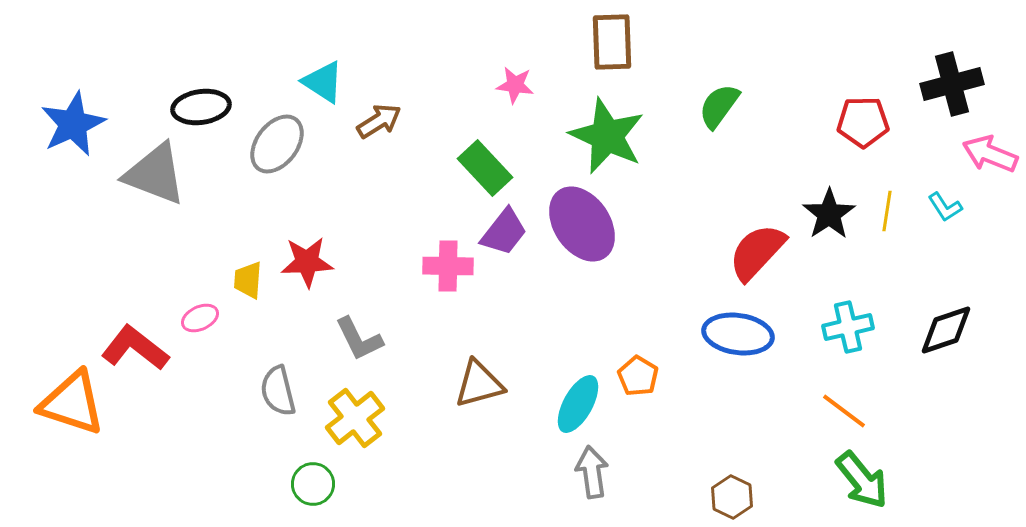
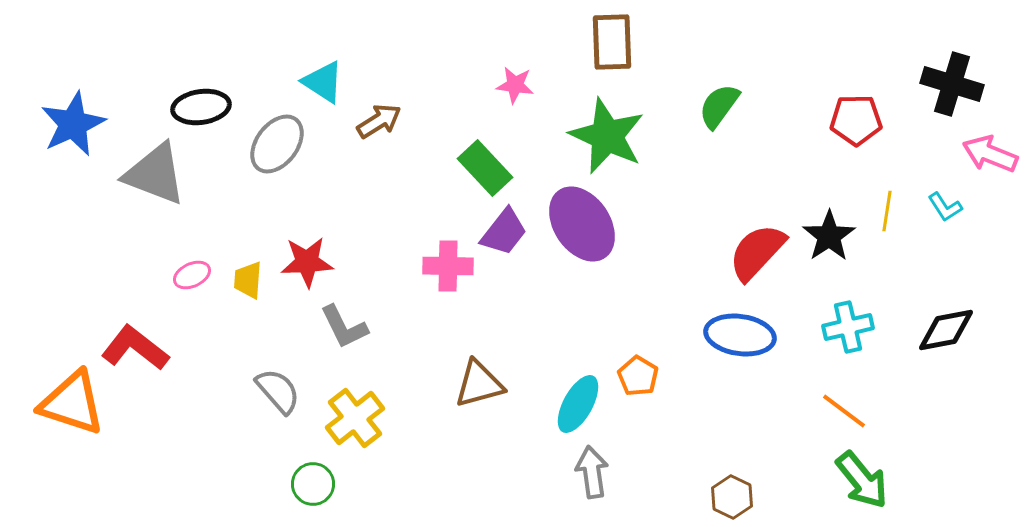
black cross: rotated 32 degrees clockwise
red pentagon: moved 7 px left, 2 px up
black star: moved 22 px down
pink ellipse: moved 8 px left, 43 px up
black diamond: rotated 8 degrees clockwise
blue ellipse: moved 2 px right, 1 px down
gray L-shape: moved 15 px left, 12 px up
gray semicircle: rotated 153 degrees clockwise
